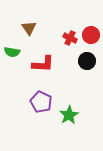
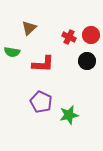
brown triangle: rotated 21 degrees clockwise
red cross: moved 1 px left, 1 px up
green star: rotated 18 degrees clockwise
